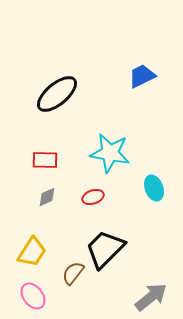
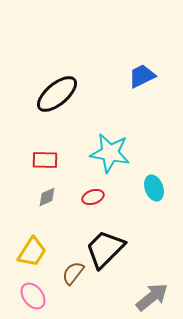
gray arrow: moved 1 px right
